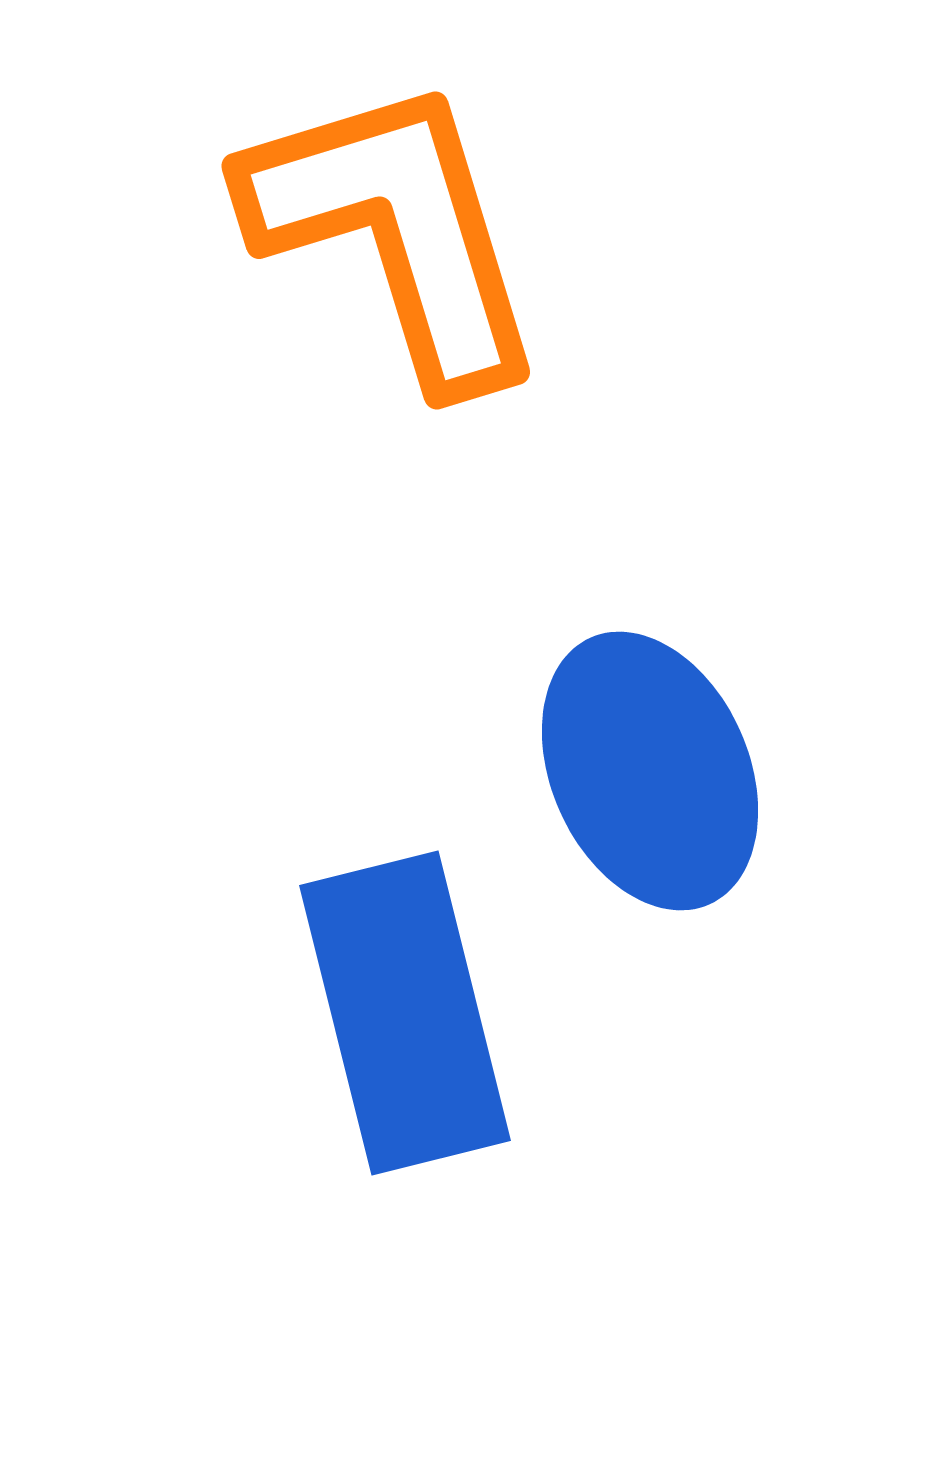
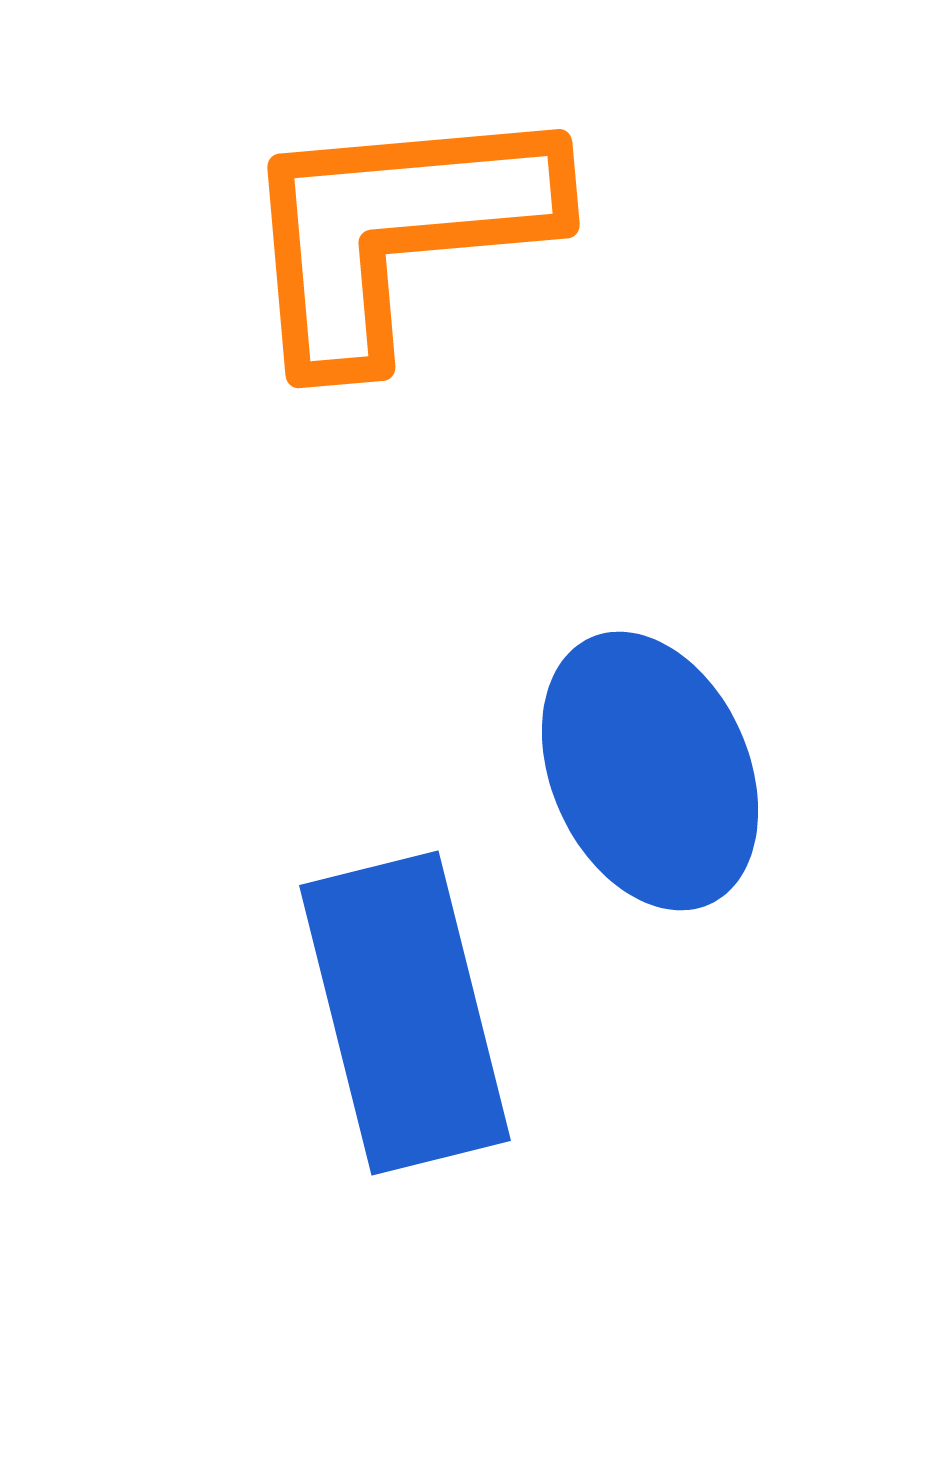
orange L-shape: rotated 78 degrees counterclockwise
